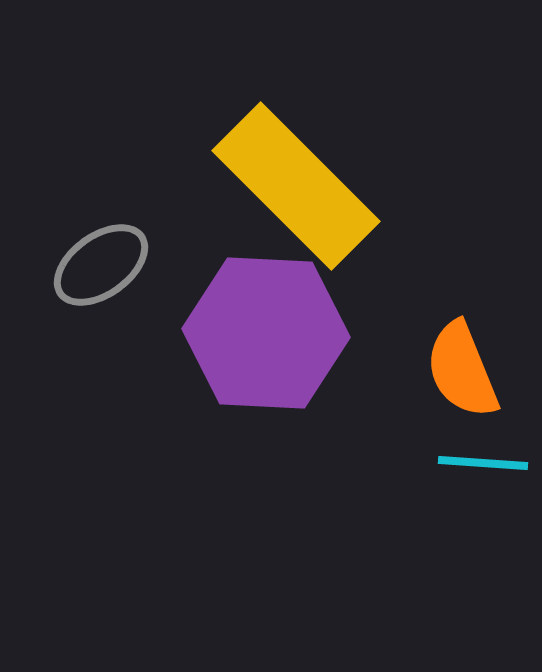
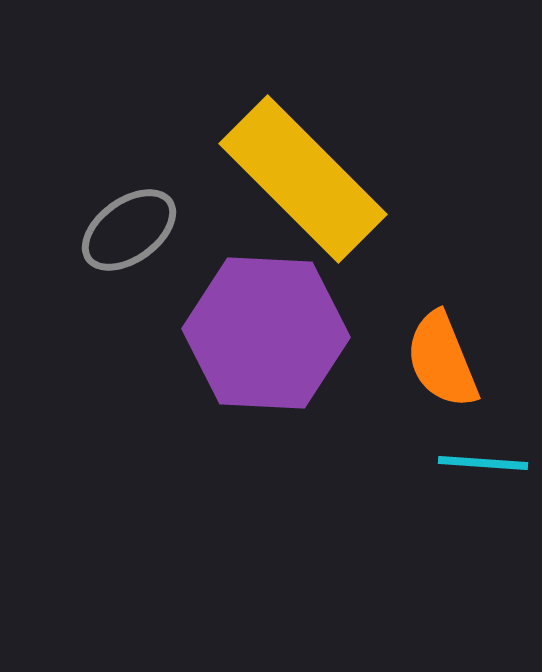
yellow rectangle: moved 7 px right, 7 px up
gray ellipse: moved 28 px right, 35 px up
orange semicircle: moved 20 px left, 10 px up
